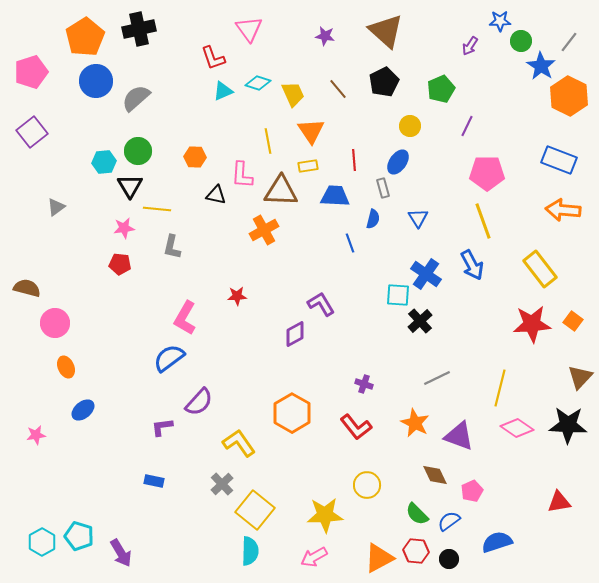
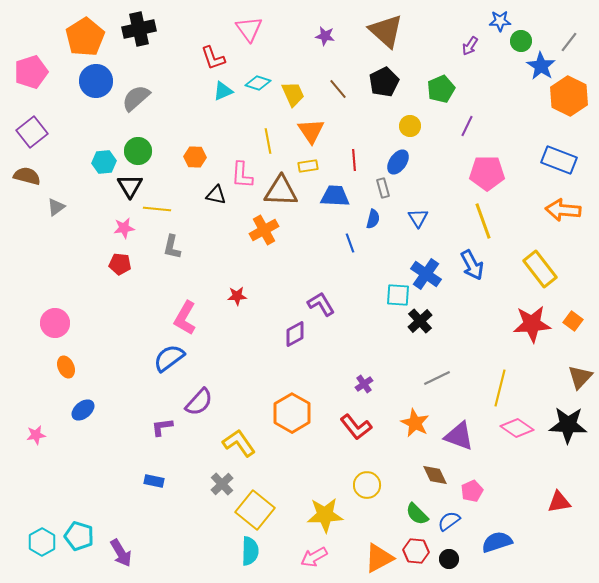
brown semicircle at (27, 288): moved 112 px up
purple cross at (364, 384): rotated 36 degrees clockwise
